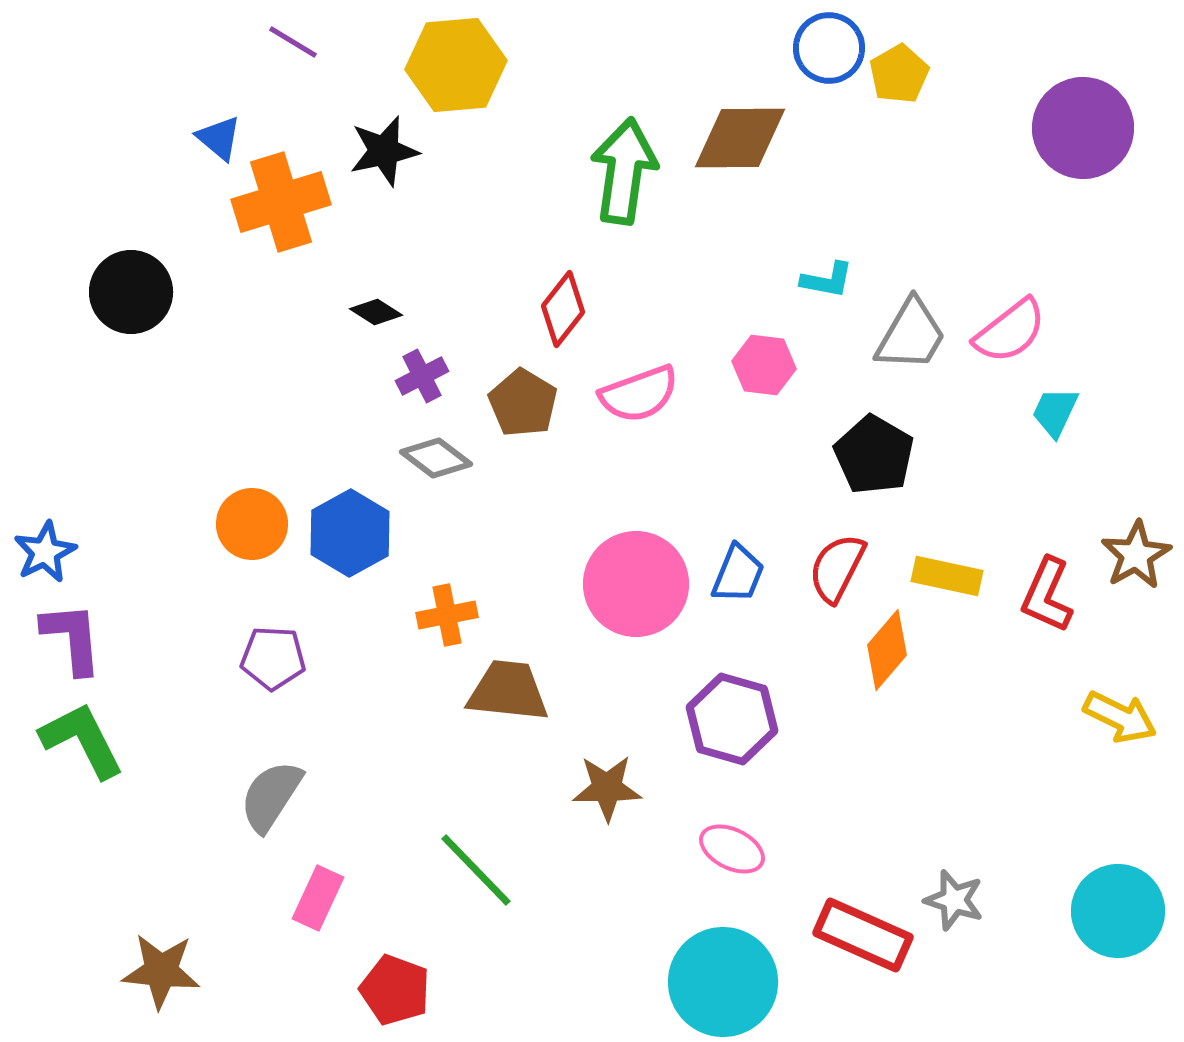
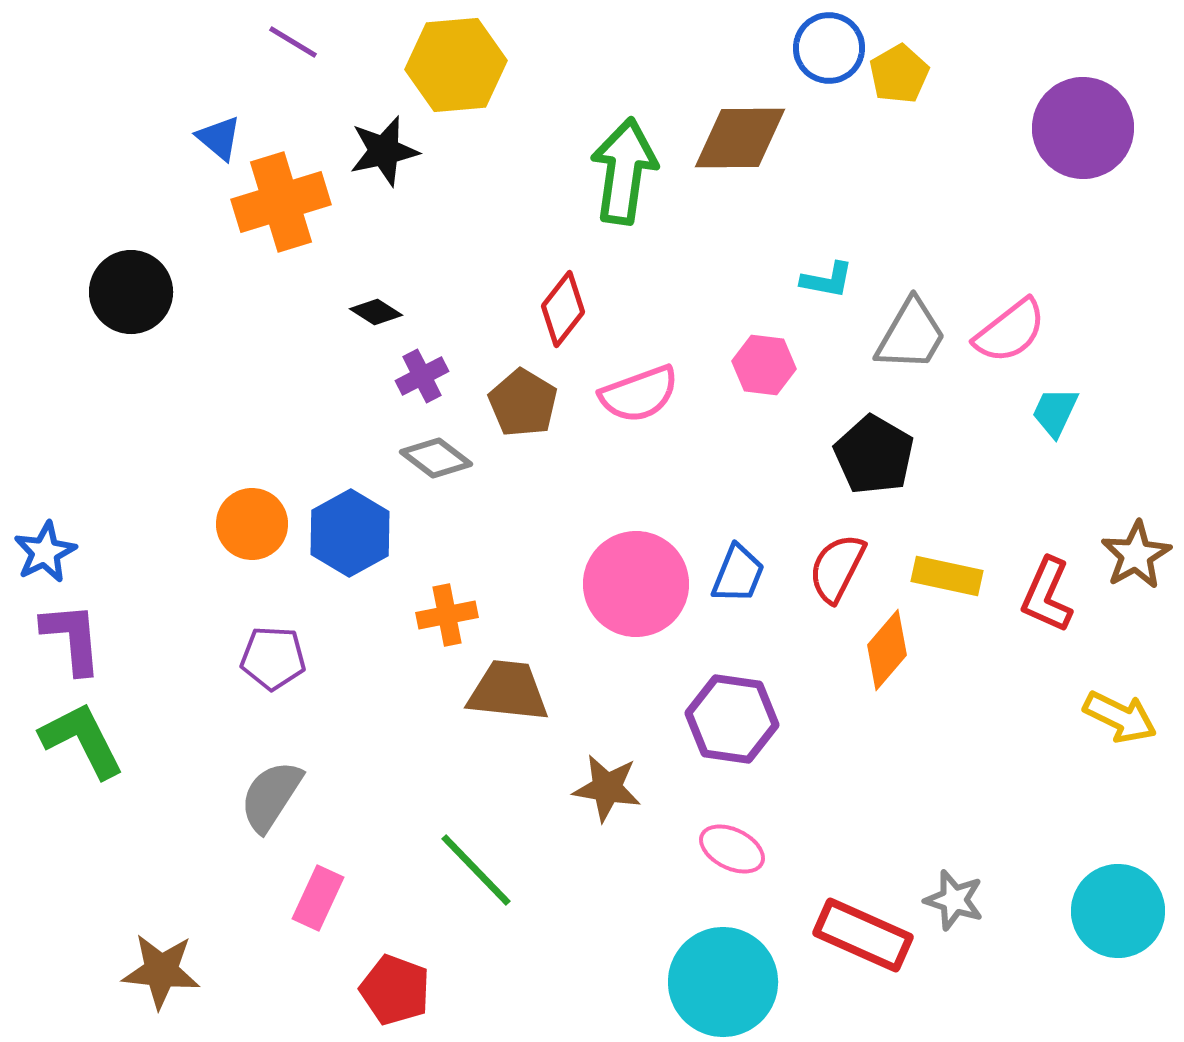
purple hexagon at (732, 719): rotated 8 degrees counterclockwise
brown star at (607, 788): rotated 10 degrees clockwise
